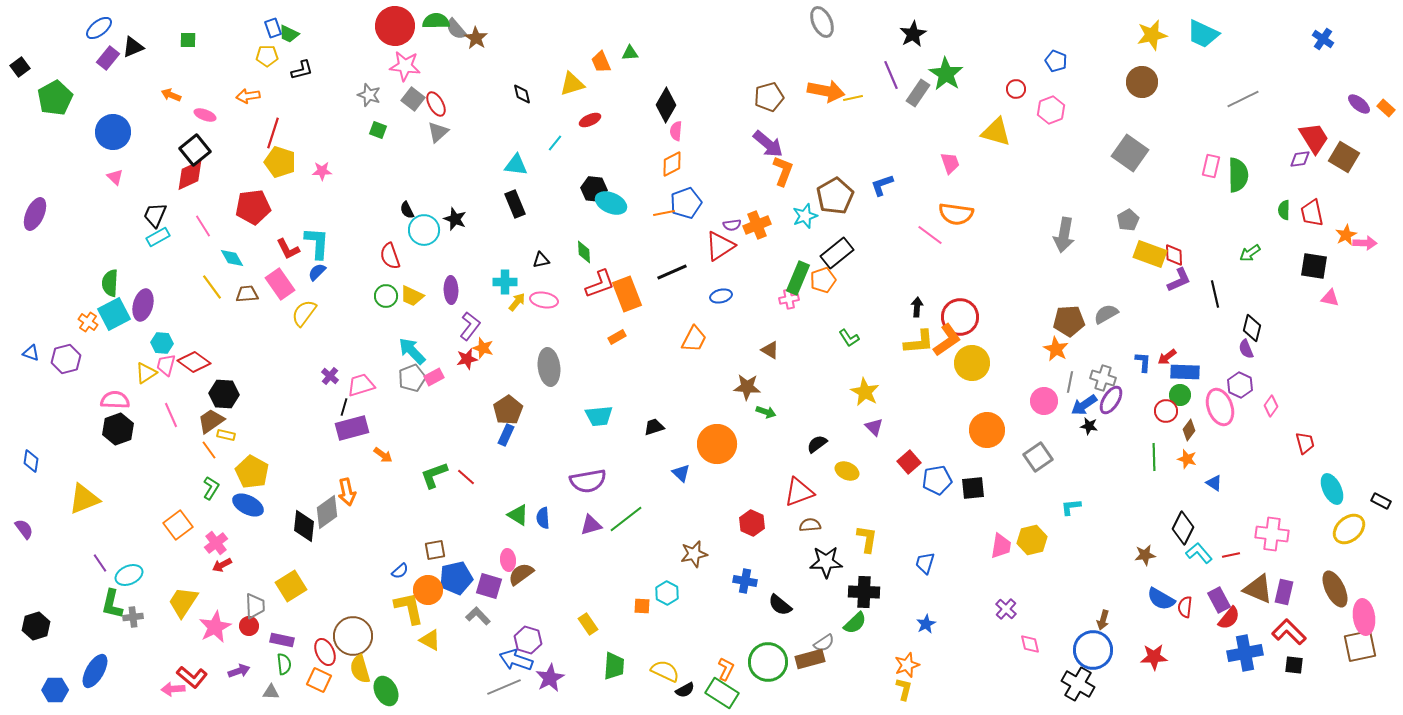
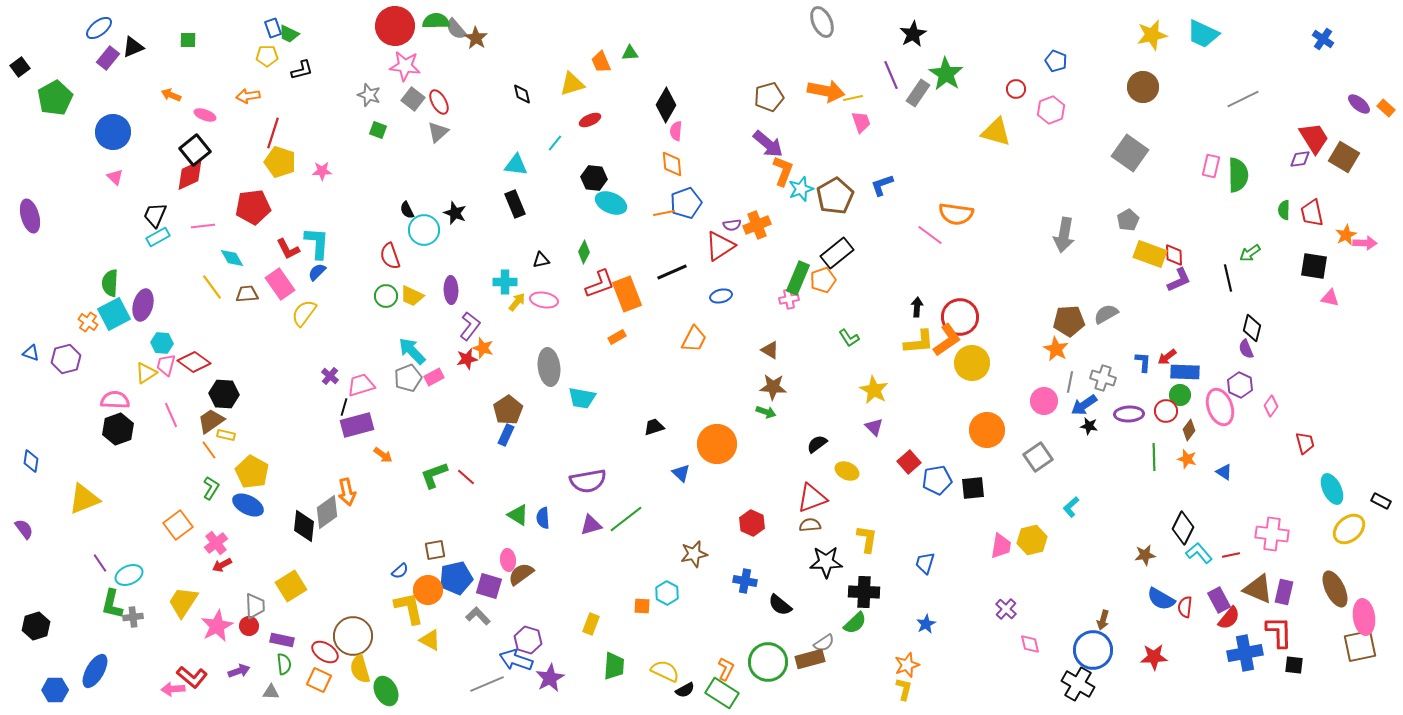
brown circle at (1142, 82): moved 1 px right, 5 px down
red ellipse at (436, 104): moved 3 px right, 2 px up
pink trapezoid at (950, 163): moved 89 px left, 41 px up
orange diamond at (672, 164): rotated 68 degrees counterclockwise
black hexagon at (594, 189): moved 11 px up
purple ellipse at (35, 214): moved 5 px left, 2 px down; rotated 40 degrees counterclockwise
cyan star at (805, 216): moved 4 px left, 27 px up
black star at (455, 219): moved 6 px up
pink line at (203, 226): rotated 65 degrees counterclockwise
green diamond at (584, 252): rotated 30 degrees clockwise
black line at (1215, 294): moved 13 px right, 16 px up
gray pentagon at (412, 378): moved 4 px left
brown star at (747, 387): moved 26 px right
yellow star at (865, 392): moved 9 px right, 2 px up
purple ellipse at (1111, 400): moved 18 px right, 14 px down; rotated 56 degrees clockwise
cyan trapezoid at (599, 416): moved 17 px left, 18 px up; rotated 16 degrees clockwise
purple rectangle at (352, 428): moved 5 px right, 3 px up
blue triangle at (1214, 483): moved 10 px right, 11 px up
red triangle at (799, 492): moved 13 px right, 6 px down
cyan L-shape at (1071, 507): rotated 35 degrees counterclockwise
yellow rectangle at (588, 624): moved 3 px right; rotated 55 degrees clockwise
pink star at (215, 627): moved 2 px right, 1 px up
red L-shape at (1289, 632): moved 10 px left; rotated 44 degrees clockwise
red ellipse at (325, 652): rotated 32 degrees counterclockwise
gray line at (504, 687): moved 17 px left, 3 px up
